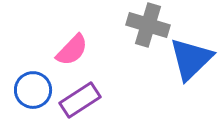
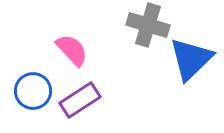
pink semicircle: rotated 87 degrees counterclockwise
blue circle: moved 1 px down
